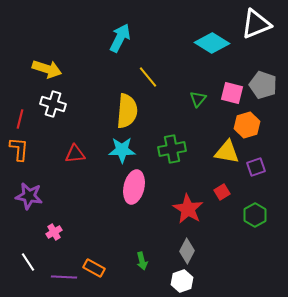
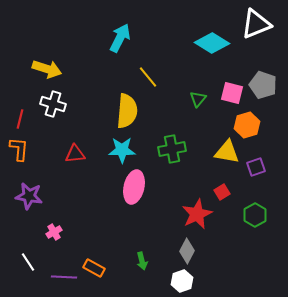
red star: moved 9 px right, 5 px down; rotated 16 degrees clockwise
